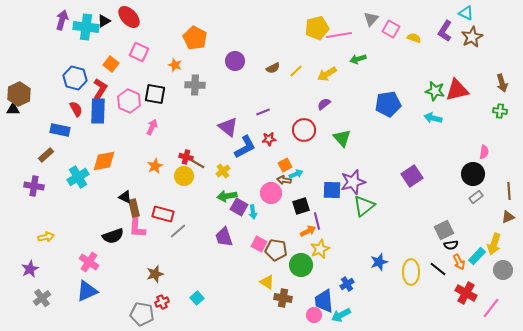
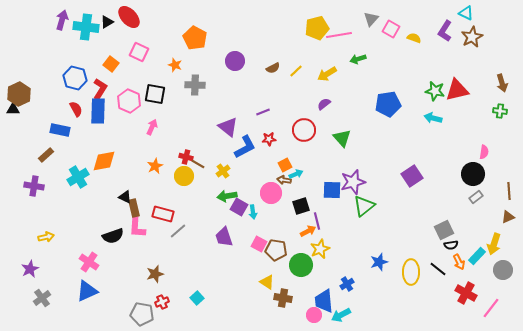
black triangle at (104, 21): moved 3 px right, 1 px down
